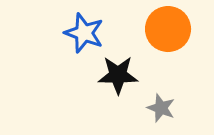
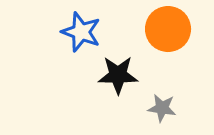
blue star: moved 3 px left, 1 px up
gray star: moved 1 px right; rotated 12 degrees counterclockwise
